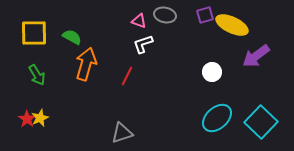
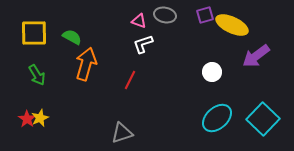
red line: moved 3 px right, 4 px down
cyan square: moved 2 px right, 3 px up
